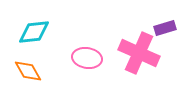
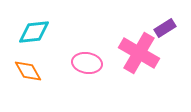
purple rectangle: rotated 15 degrees counterclockwise
pink cross: rotated 6 degrees clockwise
pink ellipse: moved 5 px down
